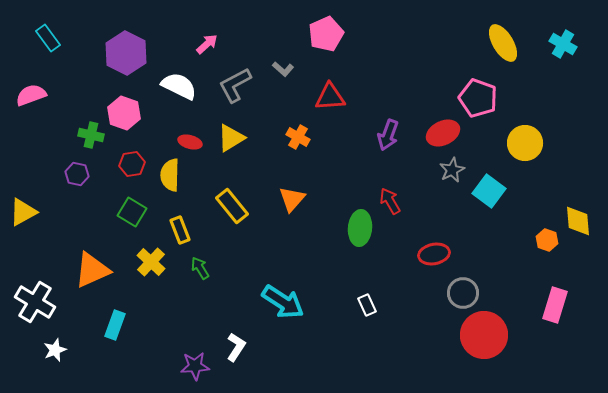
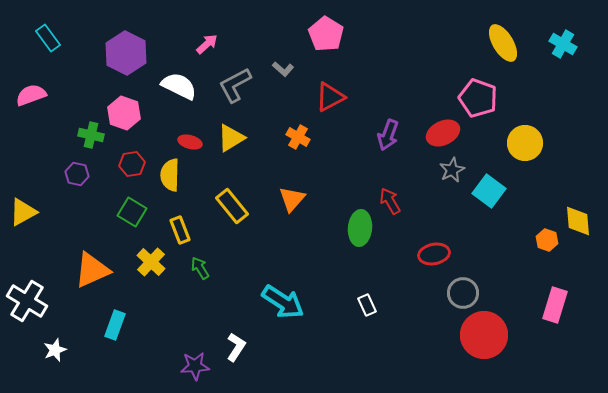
pink pentagon at (326, 34): rotated 16 degrees counterclockwise
red triangle at (330, 97): rotated 24 degrees counterclockwise
white cross at (35, 302): moved 8 px left, 1 px up
